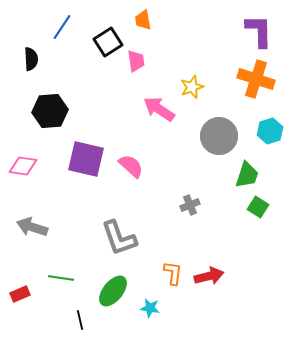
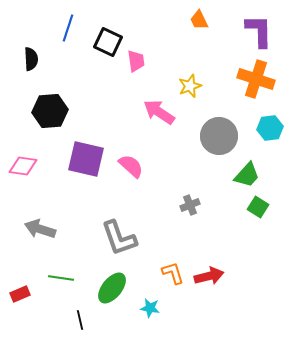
orange trapezoid: moved 56 px right; rotated 15 degrees counterclockwise
blue line: moved 6 px right, 1 px down; rotated 16 degrees counterclockwise
black square: rotated 32 degrees counterclockwise
yellow star: moved 2 px left, 1 px up
pink arrow: moved 3 px down
cyan hexagon: moved 3 px up; rotated 10 degrees clockwise
green trapezoid: rotated 24 degrees clockwise
gray arrow: moved 8 px right, 2 px down
orange L-shape: rotated 25 degrees counterclockwise
green ellipse: moved 1 px left, 3 px up
